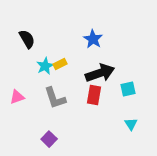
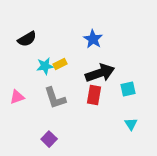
black semicircle: rotated 90 degrees clockwise
cyan star: rotated 18 degrees clockwise
